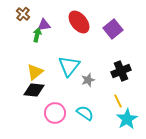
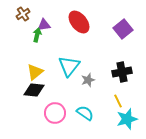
brown cross: rotated 16 degrees clockwise
purple square: moved 10 px right
black cross: moved 1 px right, 1 px down; rotated 12 degrees clockwise
cyan star: rotated 15 degrees clockwise
